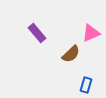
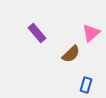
pink triangle: rotated 18 degrees counterclockwise
